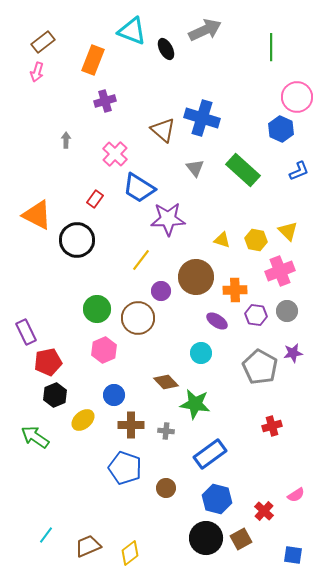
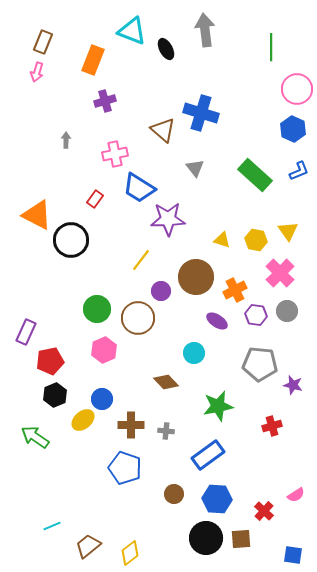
gray arrow at (205, 30): rotated 72 degrees counterclockwise
brown rectangle at (43, 42): rotated 30 degrees counterclockwise
pink circle at (297, 97): moved 8 px up
blue cross at (202, 118): moved 1 px left, 5 px up
blue hexagon at (281, 129): moved 12 px right
pink cross at (115, 154): rotated 35 degrees clockwise
green rectangle at (243, 170): moved 12 px right, 5 px down
yellow triangle at (288, 231): rotated 10 degrees clockwise
black circle at (77, 240): moved 6 px left
pink cross at (280, 271): moved 2 px down; rotated 24 degrees counterclockwise
orange cross at (235, 290): rotated 25 degrees counterclockwise
purple rectangle at (26, 332): rotated 50 degrees clockwise
cyan circle at (201, 353): moved 7 px left
purple star at (293, 353): moved 32 px down; rotated 24 degrees clockwise
red pentagon at (48, 362): moved 2 px right, 1 px up
gray pentagon at (260, 367): moved 3 px up; rotated 24 degrees counterclockwise
blue circle at (114, 395): moved 12 px left, 4 px down
green star at (195, 404): moved 23 px right, 2 px down; rotated 20 degrees counterclockwise
blue rectangle at (210, 454): moved 2 px left, 1 px down
brown circle at (166, 488): moved 8 px right, 6 px down
blue hexagon at (217, 499): rotated 12 degrees counterclockwise
cyan line at (46, 535): moved 6 px right, 9 px up; rotated 30 degrees clockwise
brown square at (241, 539): rotated 25 degrees clockwise
brown trapezoid at (88, 546): rotated 16 degrees counterclockwise
